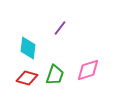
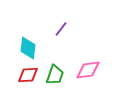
purple line: moved 1 px right, 1 px down
pink diamond: rotated 10 degrees clockwise
red diamond: moved 1 px right, 3 px up; rotated 20 degrees counterclockwise
